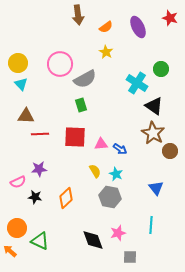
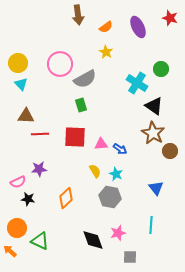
black star: moved 7 px left, 2 px down
